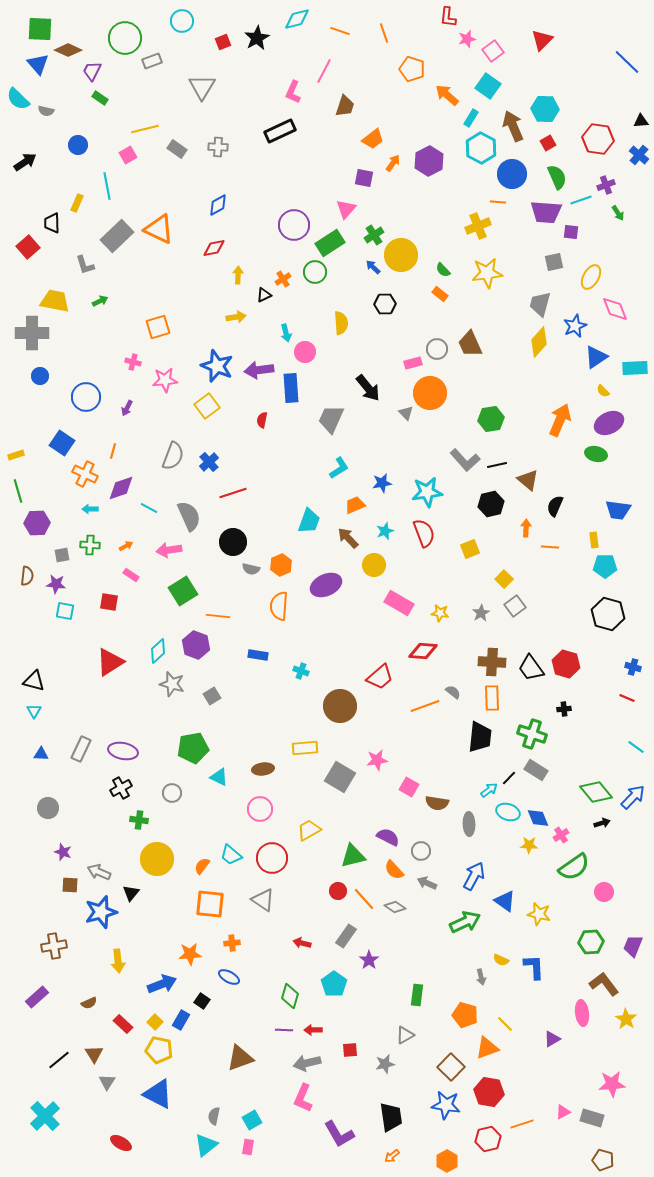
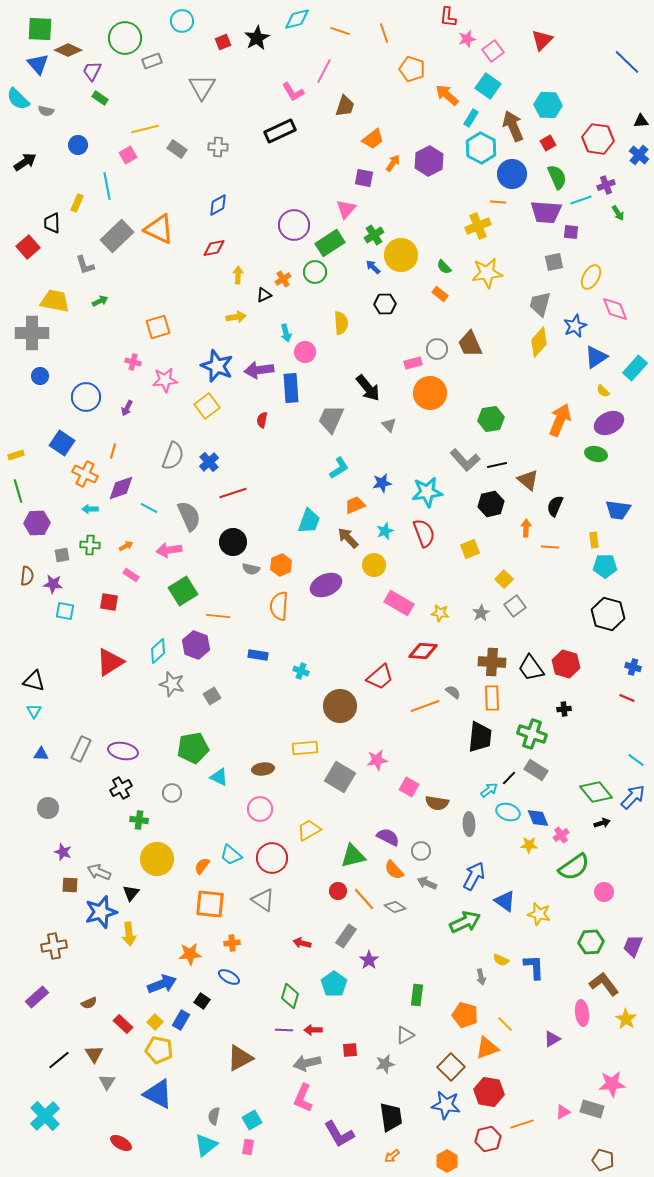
pink L-shape at (293, 92): rotated 55 degrees counterclockwise
cyan hexagon at (545, 109): moved 3 px right, 4 px up
green semicircle at (443, 270): moved 1 px right, 3 px up
cyan rectangle at (635, 368): rotated 45 degrees counterclockwise
gray triangle at (406, 413): moved 17 px left, 12 px down
purple star at (56, 584): moved 3 px left
cyan line at (636, 747): moved 13 px down
yellow arrow at (118, 961): moved 11 px right, 27 px up
brown triangle at (240, 1058): rotated 8 degrees counterclockwise
gray rectangle at (592, 1118): moved 9 px up
